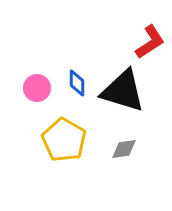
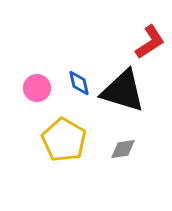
blue diamond: moved 2 px right; rotated 12 degrees counterclockwise
gray diamond: moved 1 px left
